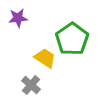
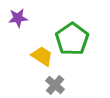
yellow trapezoid: moved 3 px left, 2 px up
gray cross: moved 24 px right
